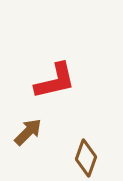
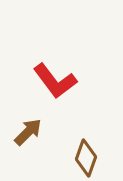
red L-shape: rotated 66 degrees clockwise
